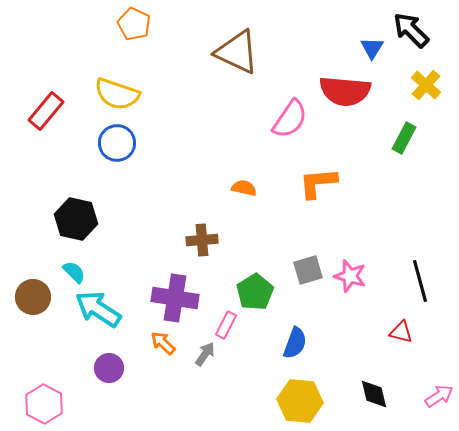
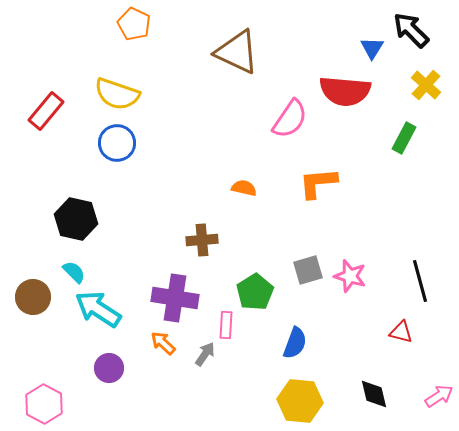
pink rectangle: rotated 24 degrees counterclockwise
